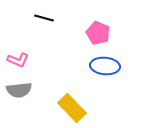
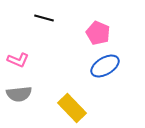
blue ellipse: rotated 36 degrees counterclockwise
gray semicircle: moved 4 px down
